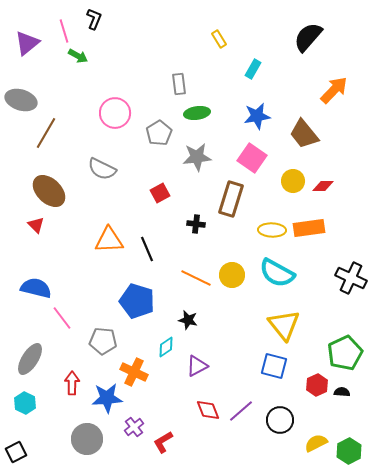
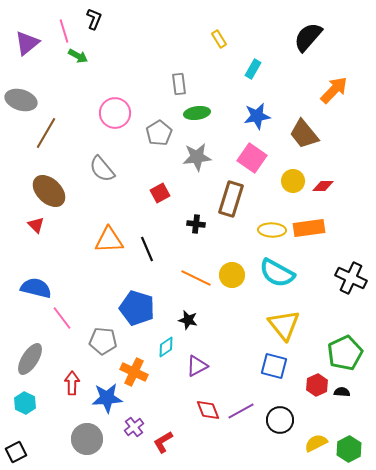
gray semicircle at (102, 169): rotated 24 degrees clockwise
blue pentagon at (137, 301): moved 7 px down
purple line at (241, 411): rotated 12 degrees clockwise
green hexagon at (349, 451): moved 2 px up
